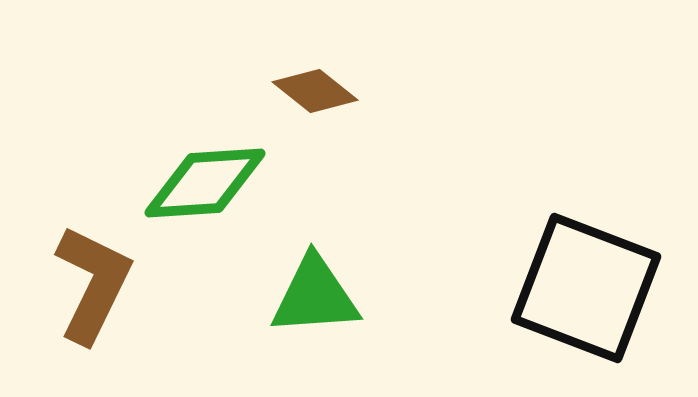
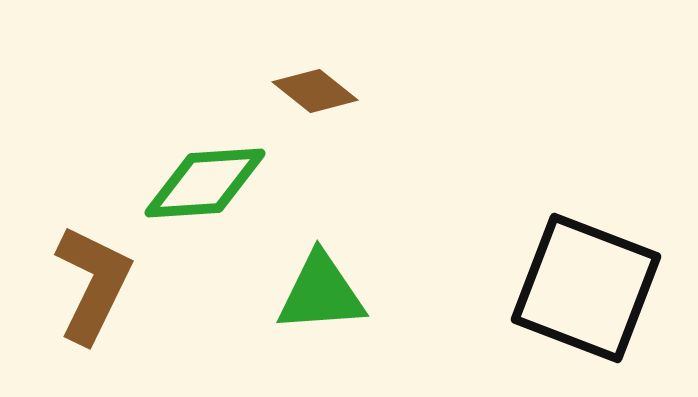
green triangle: moved 6 px right, 3 px up
